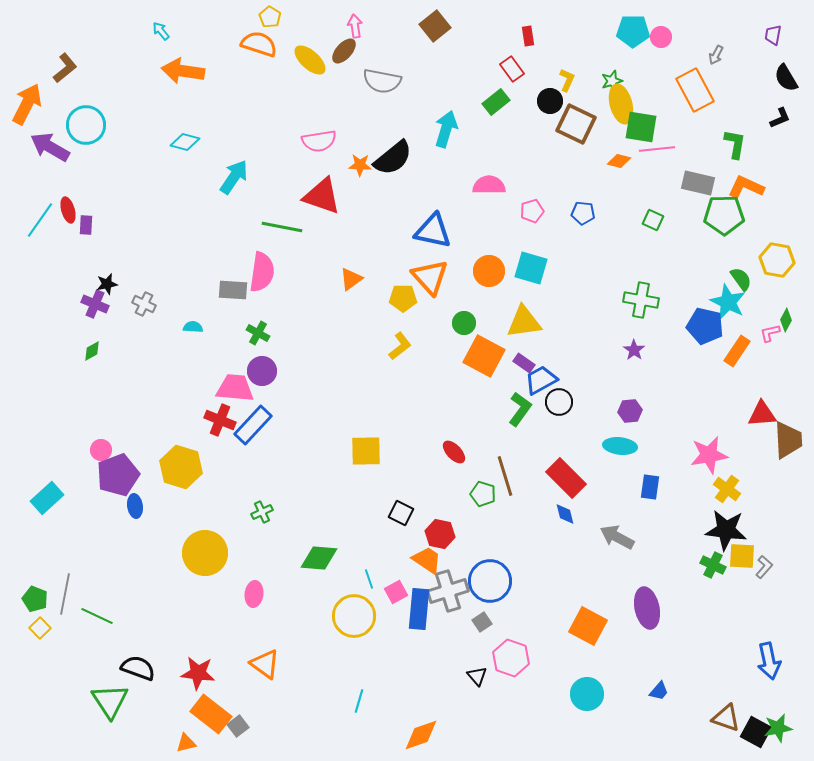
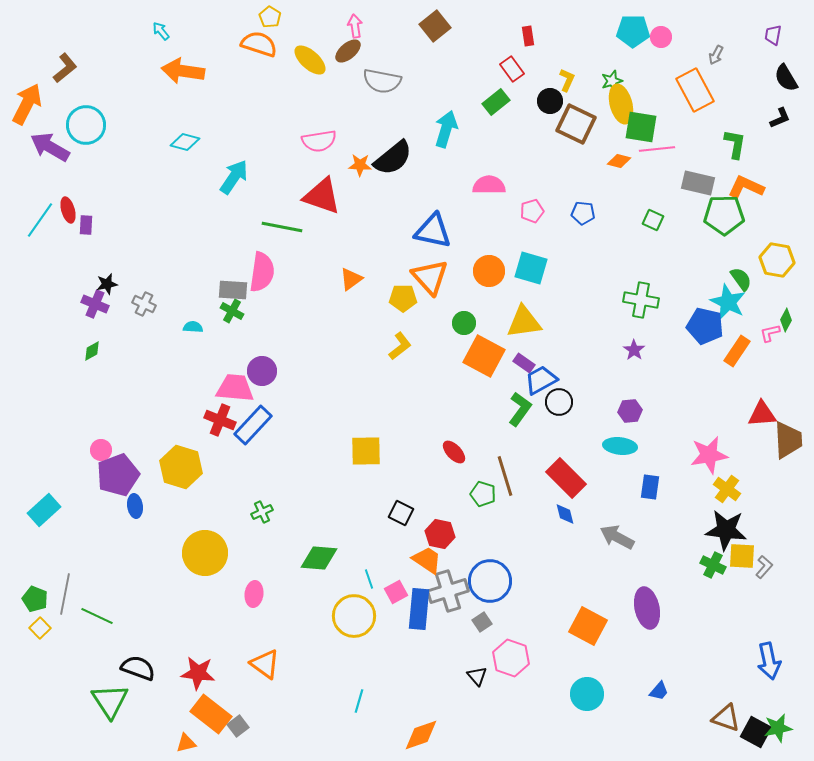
brown ellipse at (344, 51): moved 4 px right; rotated 8 degrees clockwise
green cross at (258, 333): moved 26 px left, 22 px up
cyan rectangle at (47, 498): moved 3 px left, 12 px down
